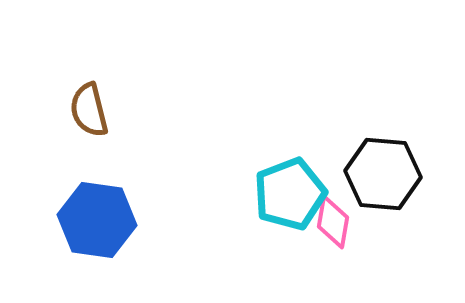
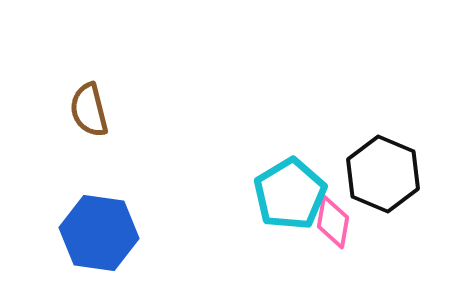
black hexagon: rotated 18 degrees clockwise
cyan pentagon: rotated 10 degrees counterclockwise
blue hexagon: moved 2 px right, 13 px down
